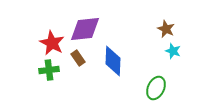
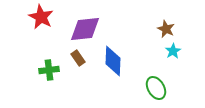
red star: moved 11 px left, 26 px up
cyan star: rotated 21 degrees clockwise
green ellipse: rotated 55 degrees counterclockwise
